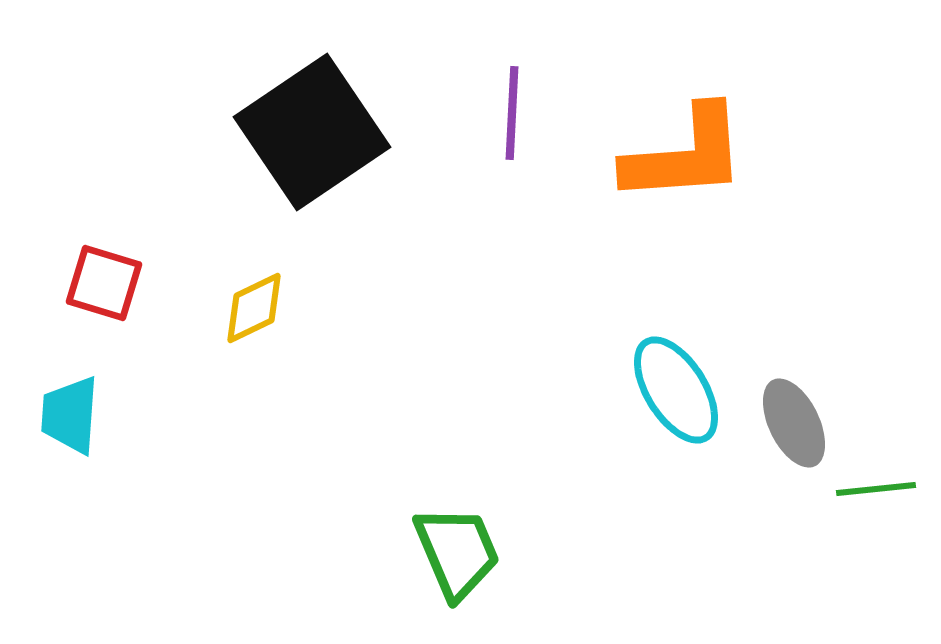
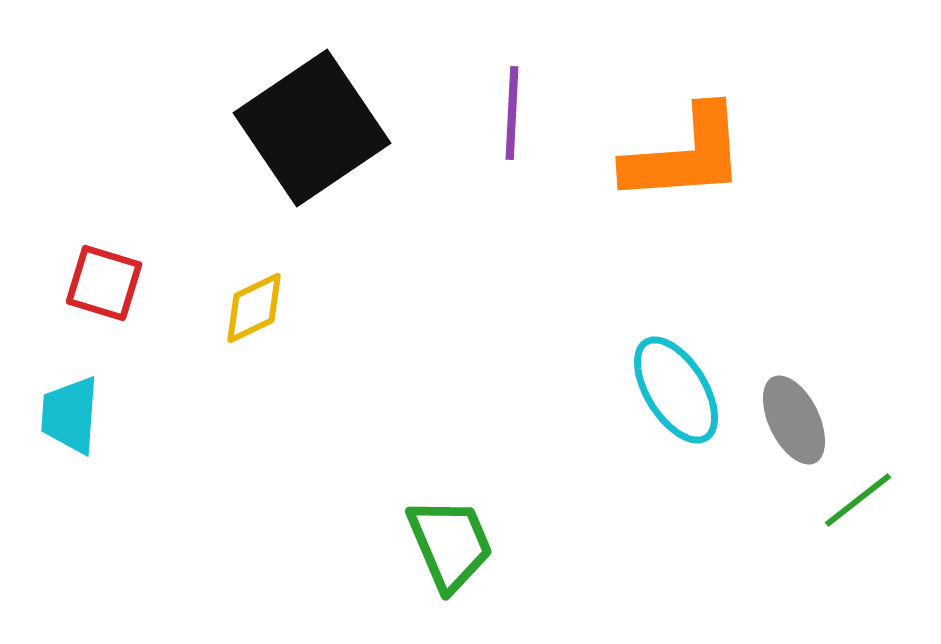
black square: moved 4 px up
gray ellipse: moved 3 px up
green line: moved 18 px left, 11 px down; rotated 32 degrees counterclockwise
green trapezoid: moved 7 px left, 8 px up
